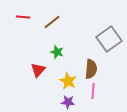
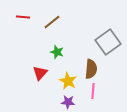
gray square: moved 1 px left, 3 px down
red triangle: moved 2 px right, 3 px down
